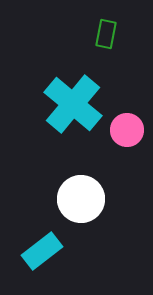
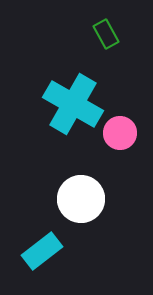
green rectangle: rotated 40 degrees counterclockwise
cyan cross: rotated 10 degrees counterclockwise
pink circle: moved 7 px left, 3 px down
